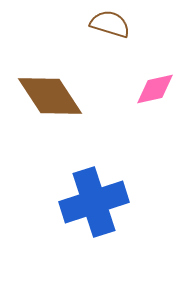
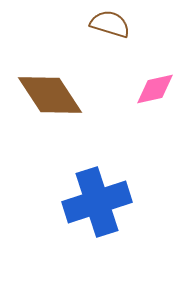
brown diamond: moved 1 px up
blue cross: moved 3 px right
